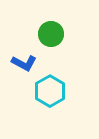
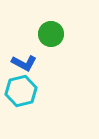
cyan hexagon: moved 29 px left; rotated 16 degrees clockwise
